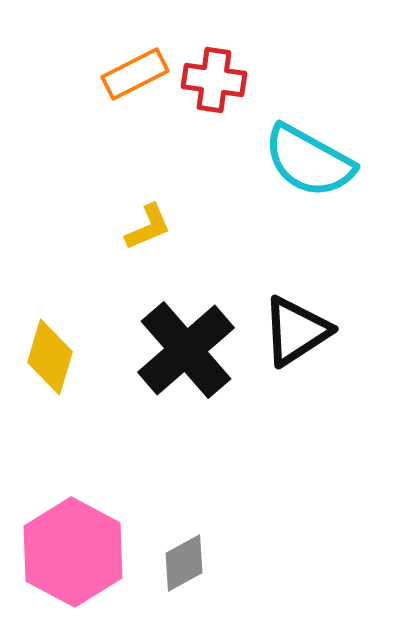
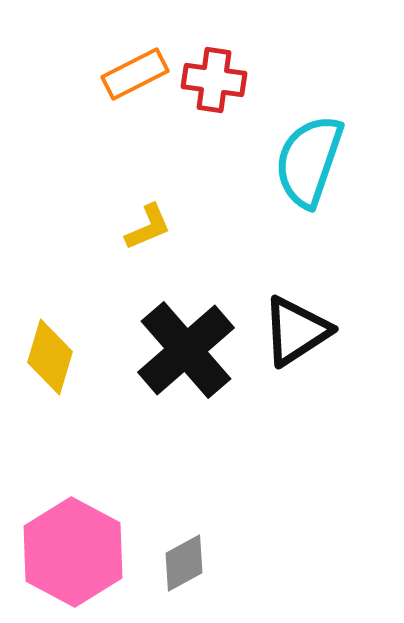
cyan semicircle: rotated 80 degrees clockwise
